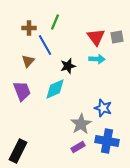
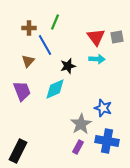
purple rectangle: rotated 32 degrees counterclockwise
